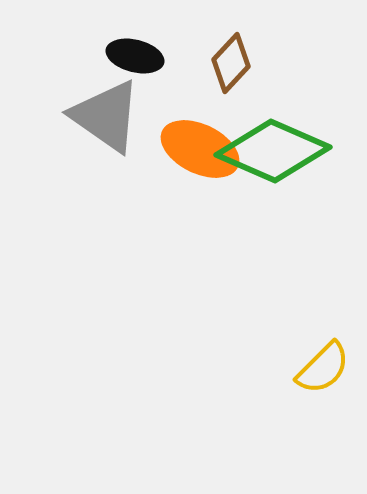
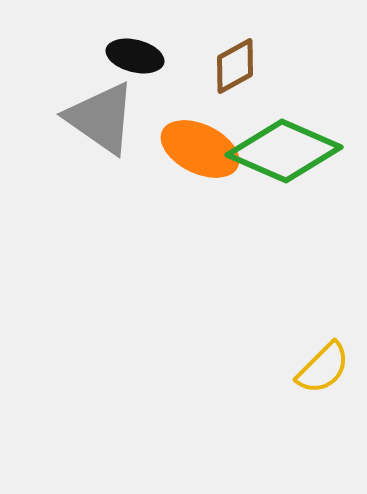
brown diamond: moved 4 px right, 3 px down; rotated 18 degrees clockwise
gray triangle: moved 5 px left, 2 px down
green diamond: moved 11 px right
